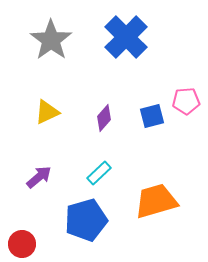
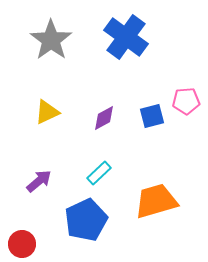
blue cross: rotated 9 degrees counterclockwise
purple diamond: rotated 20 degrees clockwise
purple arrow: moved 4 px down
blue pentagon: rotated 9 degrees counterclockwise
